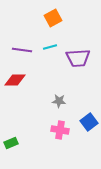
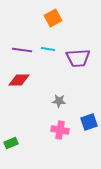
cyan line: moved 2 px left, 2 px down; rotated 24 degrees clockwise
red diamond: moved 4 px right
blue square: rotated 18 degrees clockwise
